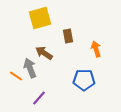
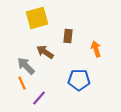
yellow square: moved 3 px left
brown rectangle: rotated 16 degrees clockwise
brown arrow: moved 1 px right, 1 px up
gray arrow: moved 4 px left, 2 px up; rotated 24 degrees counterclockwise
orange line: moved 6 px right, 7 px down; rotated 32 degrees clockwise
blue pentagon: moved 5 px left
